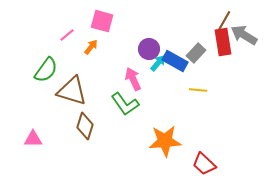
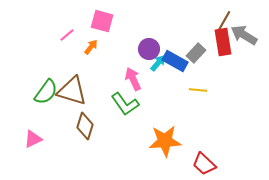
green semicircle: moved 22 px down
pink triangle: rotated 24 degrees counterclockwise
